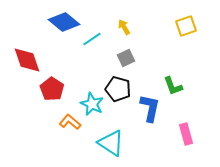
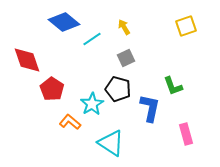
cyan star: rotated 15 degrees clockwise
